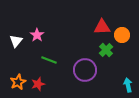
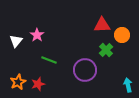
red triangle: moved 2 px up
